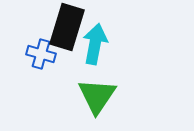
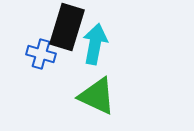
green triangle: rotated 39 degrees counterclockwise
